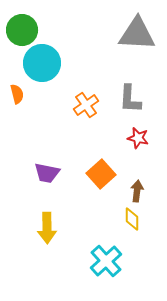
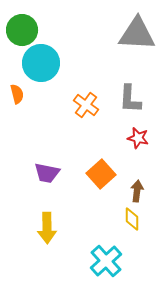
cyan circle: moved 1 px left
orange cross: rotated 20 degrees counterclockwise
